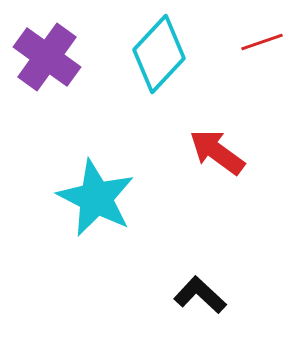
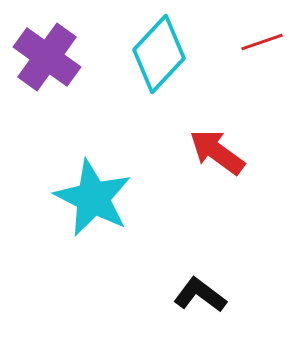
cyan star: moved 3 px left
black L-shape: rotated 6 degrees counterclockwise
